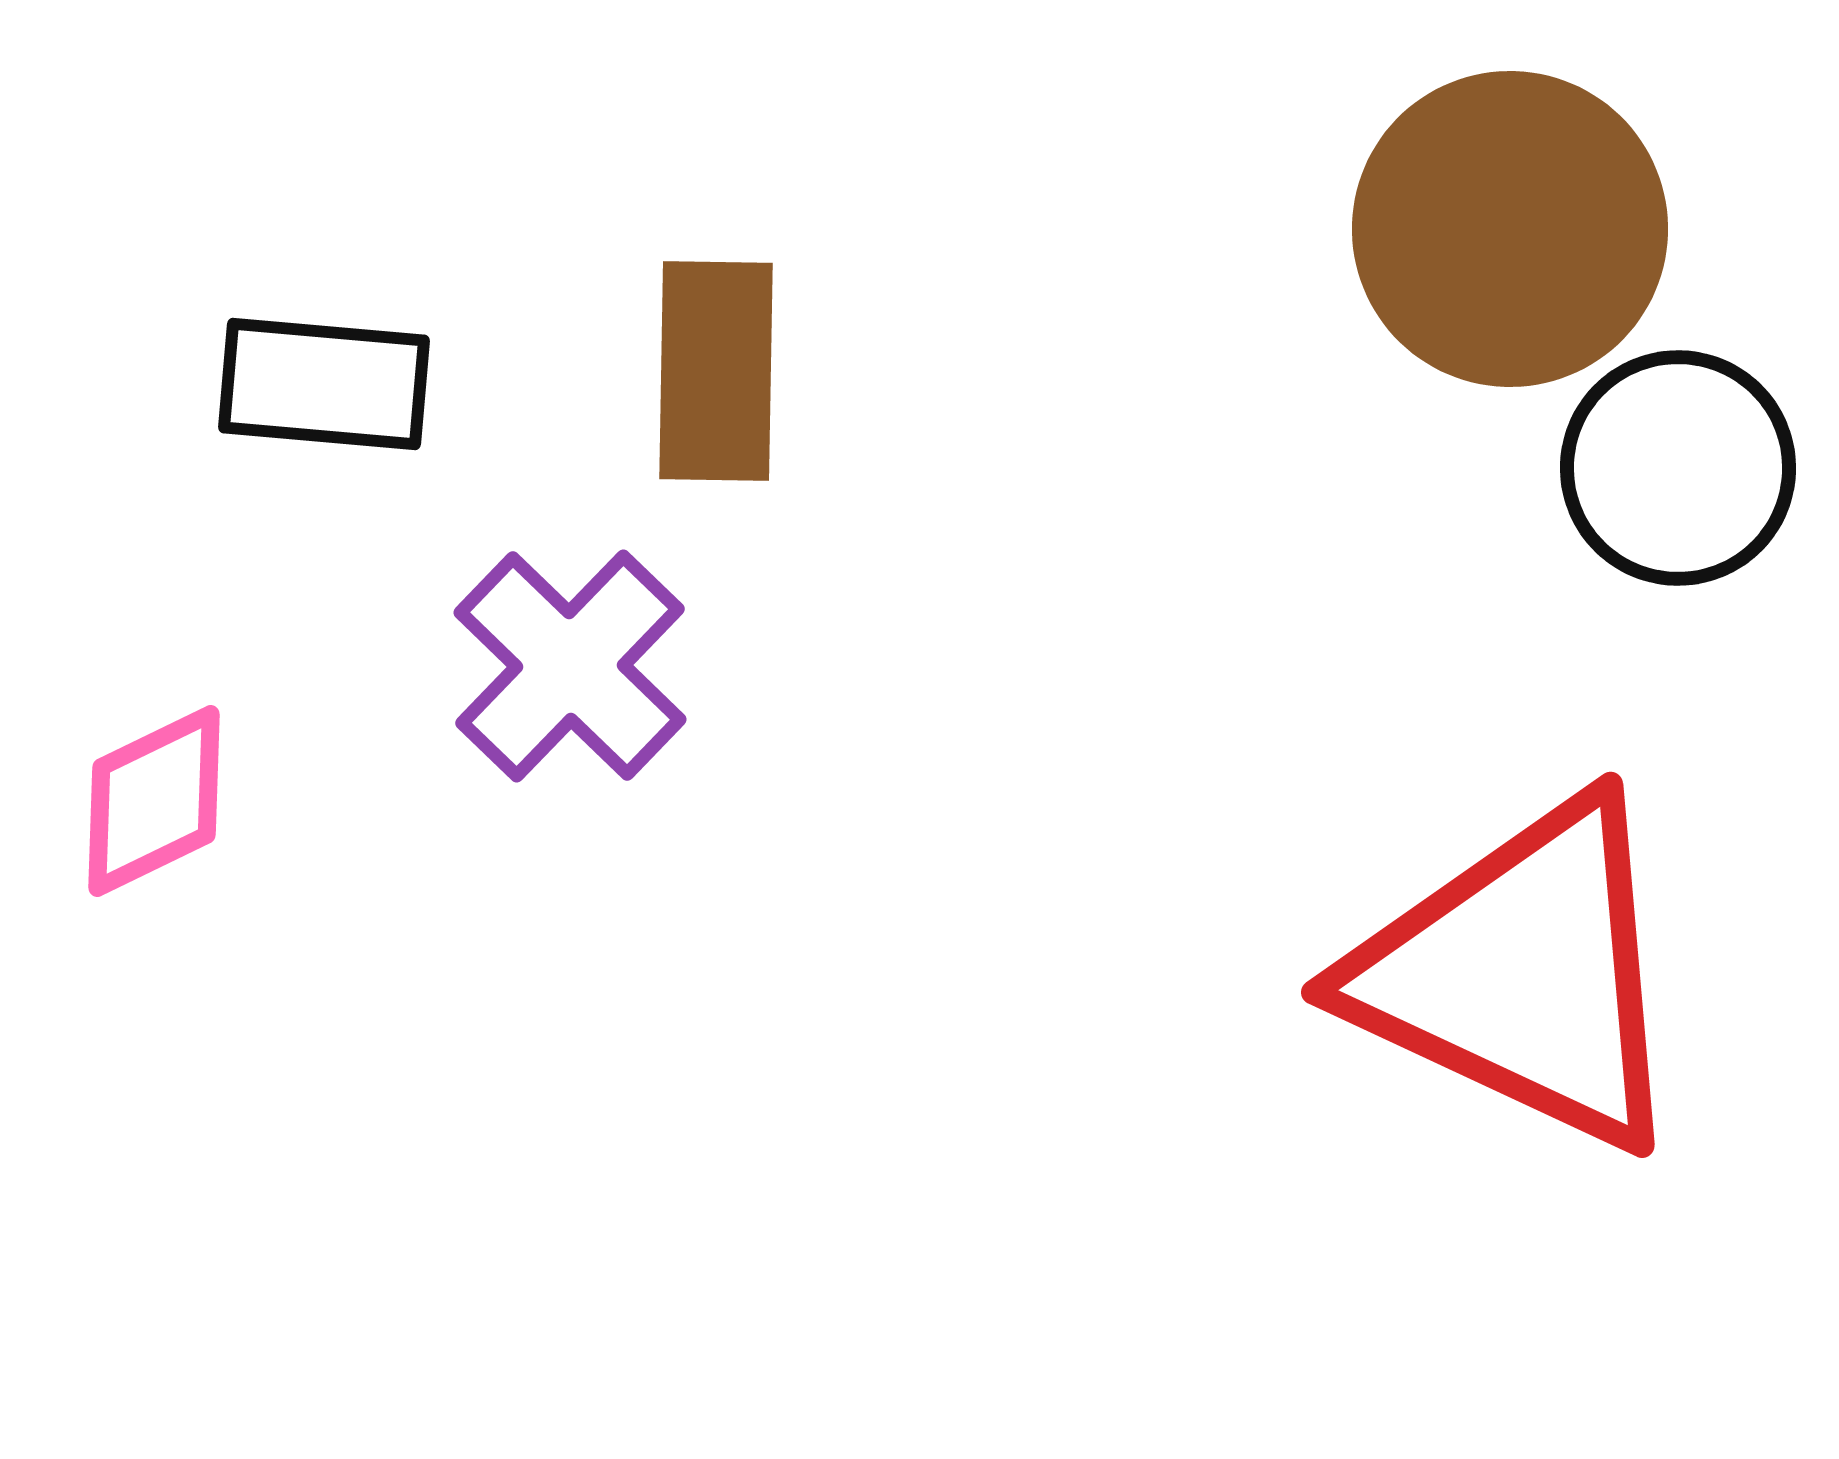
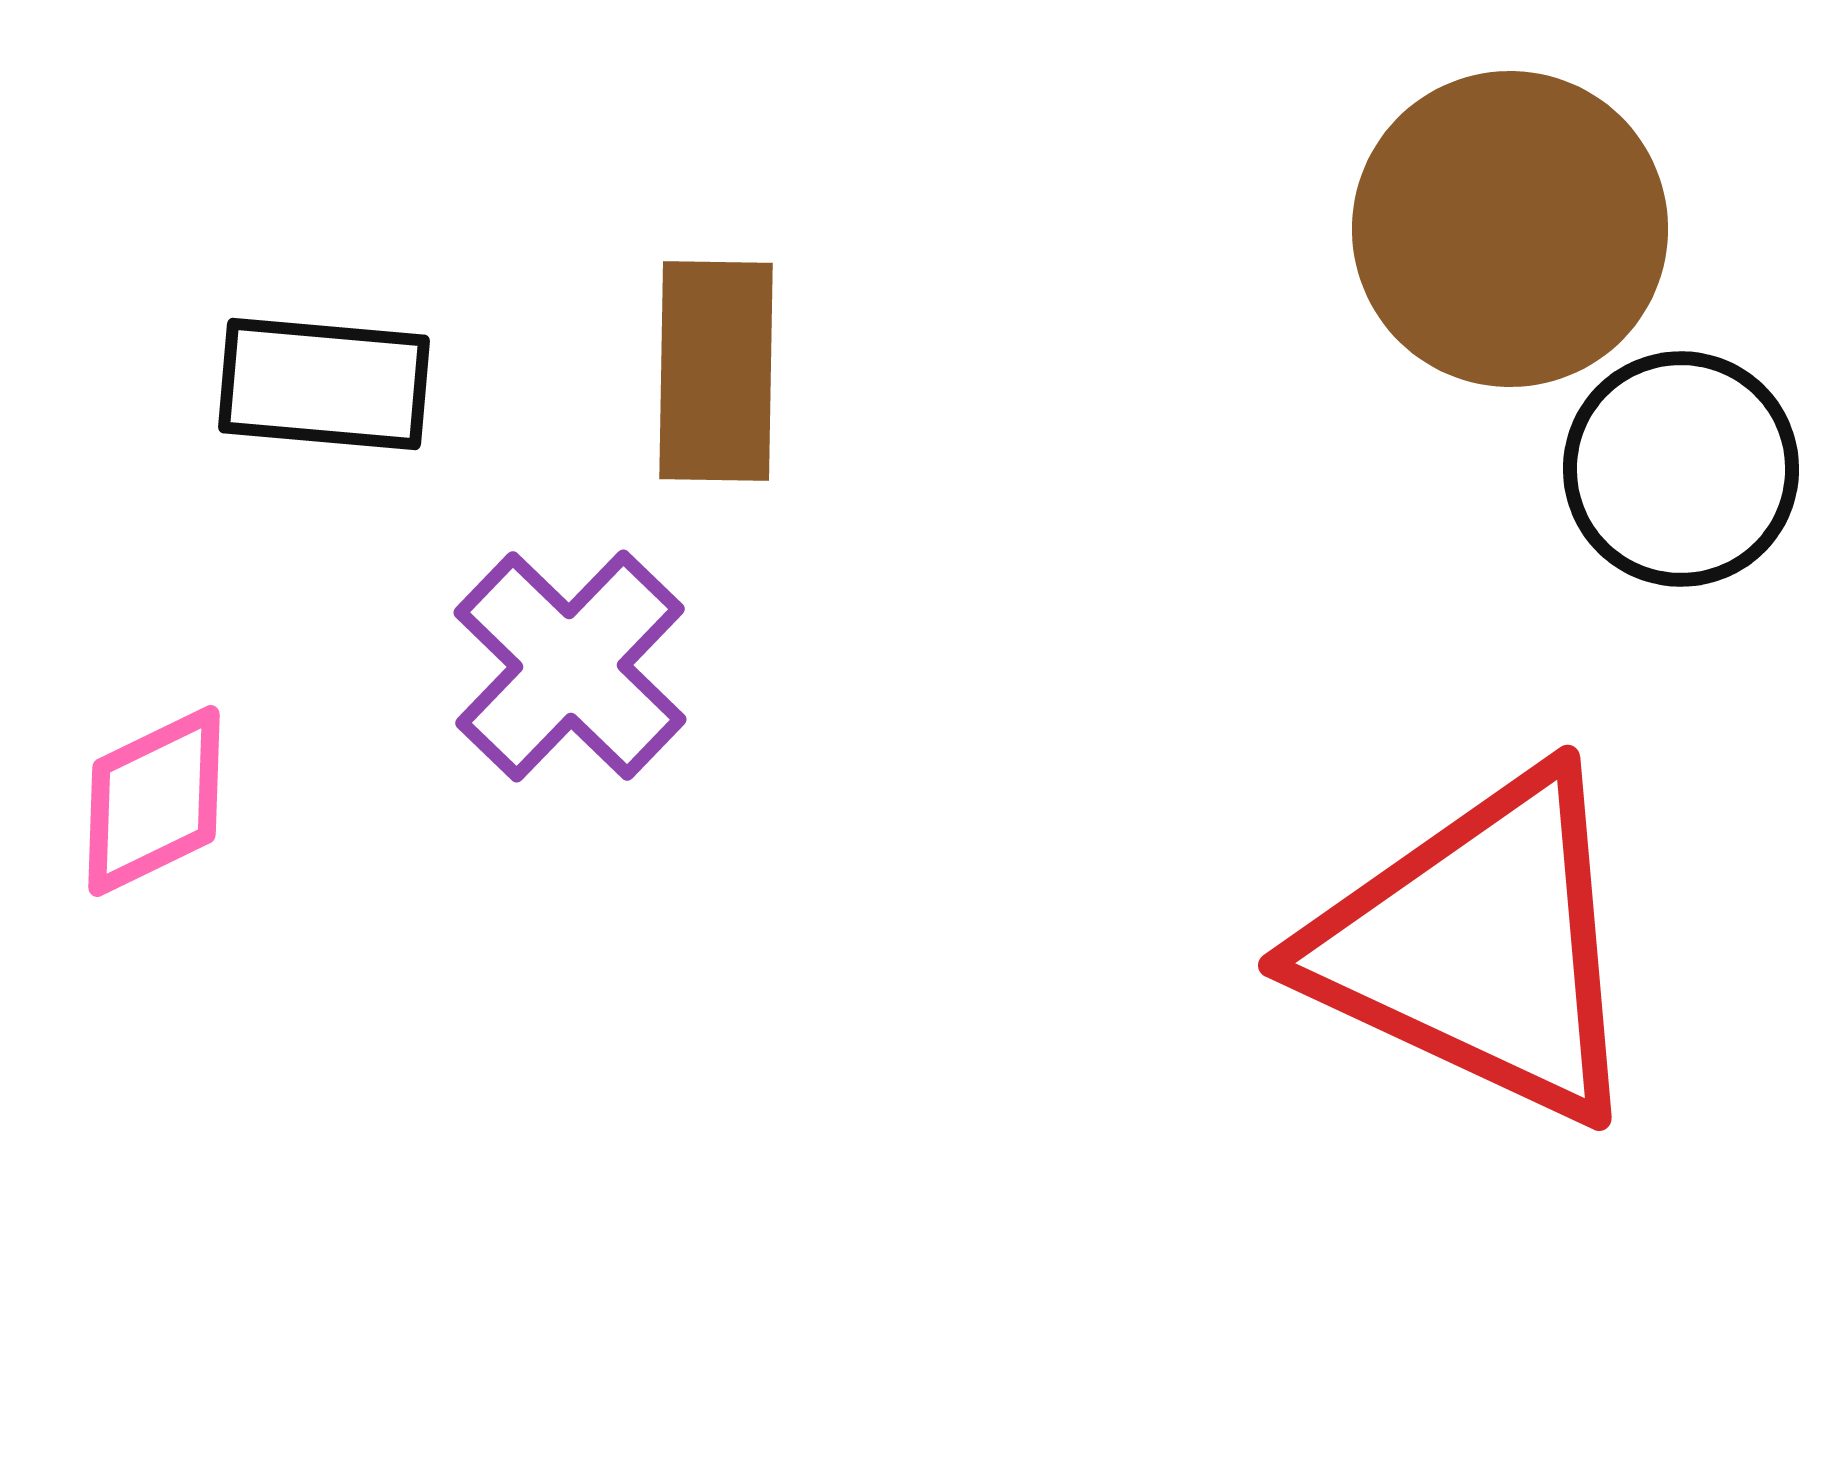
black circle: moved 3 px right, 1 px down
red triangle: moved 43 px left, 27 px up
